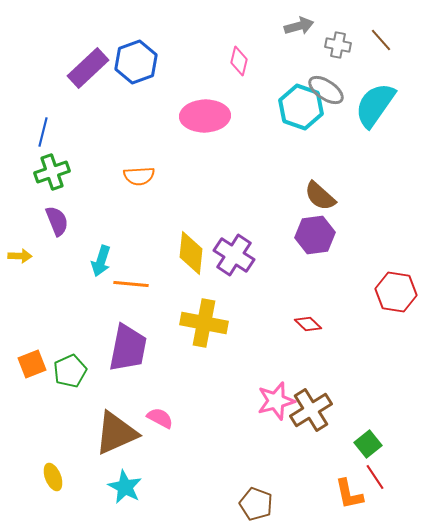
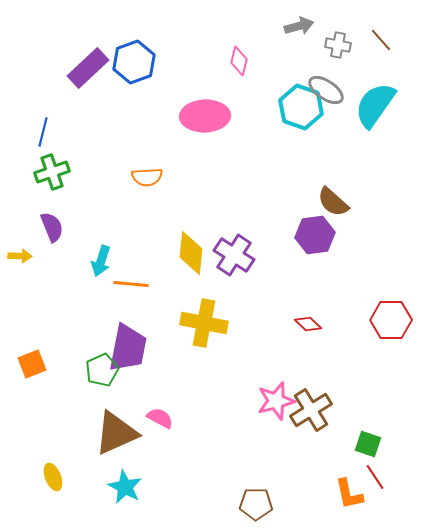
blue hexagon: moved 2 px left
orange semicircle: moved 8 px right, 1 px down
brown semicircle: moved 13 px right, 6 px down
purple semicircle: moved 5 px left, 6 px down
red hexagon: moved 5 px left, 28 px down; rotated 9 degrees counterclockwise
green pentagon: moved 32 px right, 1 px up
green square: rotated 32 degrees counterclockwise
brown pentagon: rotated 20 degrees counterclockwise
